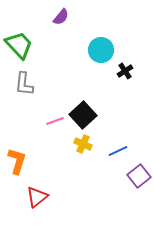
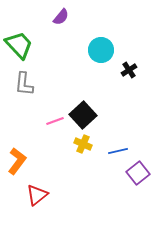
black cross: moved 4 px right, 1 px up
blue line: rotated 12 degrees clockwise
orange L-shape: rotated 20 degrees clockwise
purple square: moved 1 px left, 3 px up
red triangle: moved 2 px up
